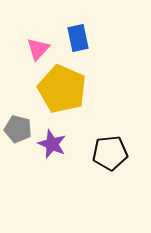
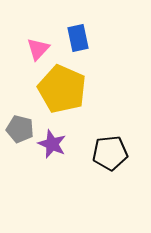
gray pentagon: moved 2 px right
